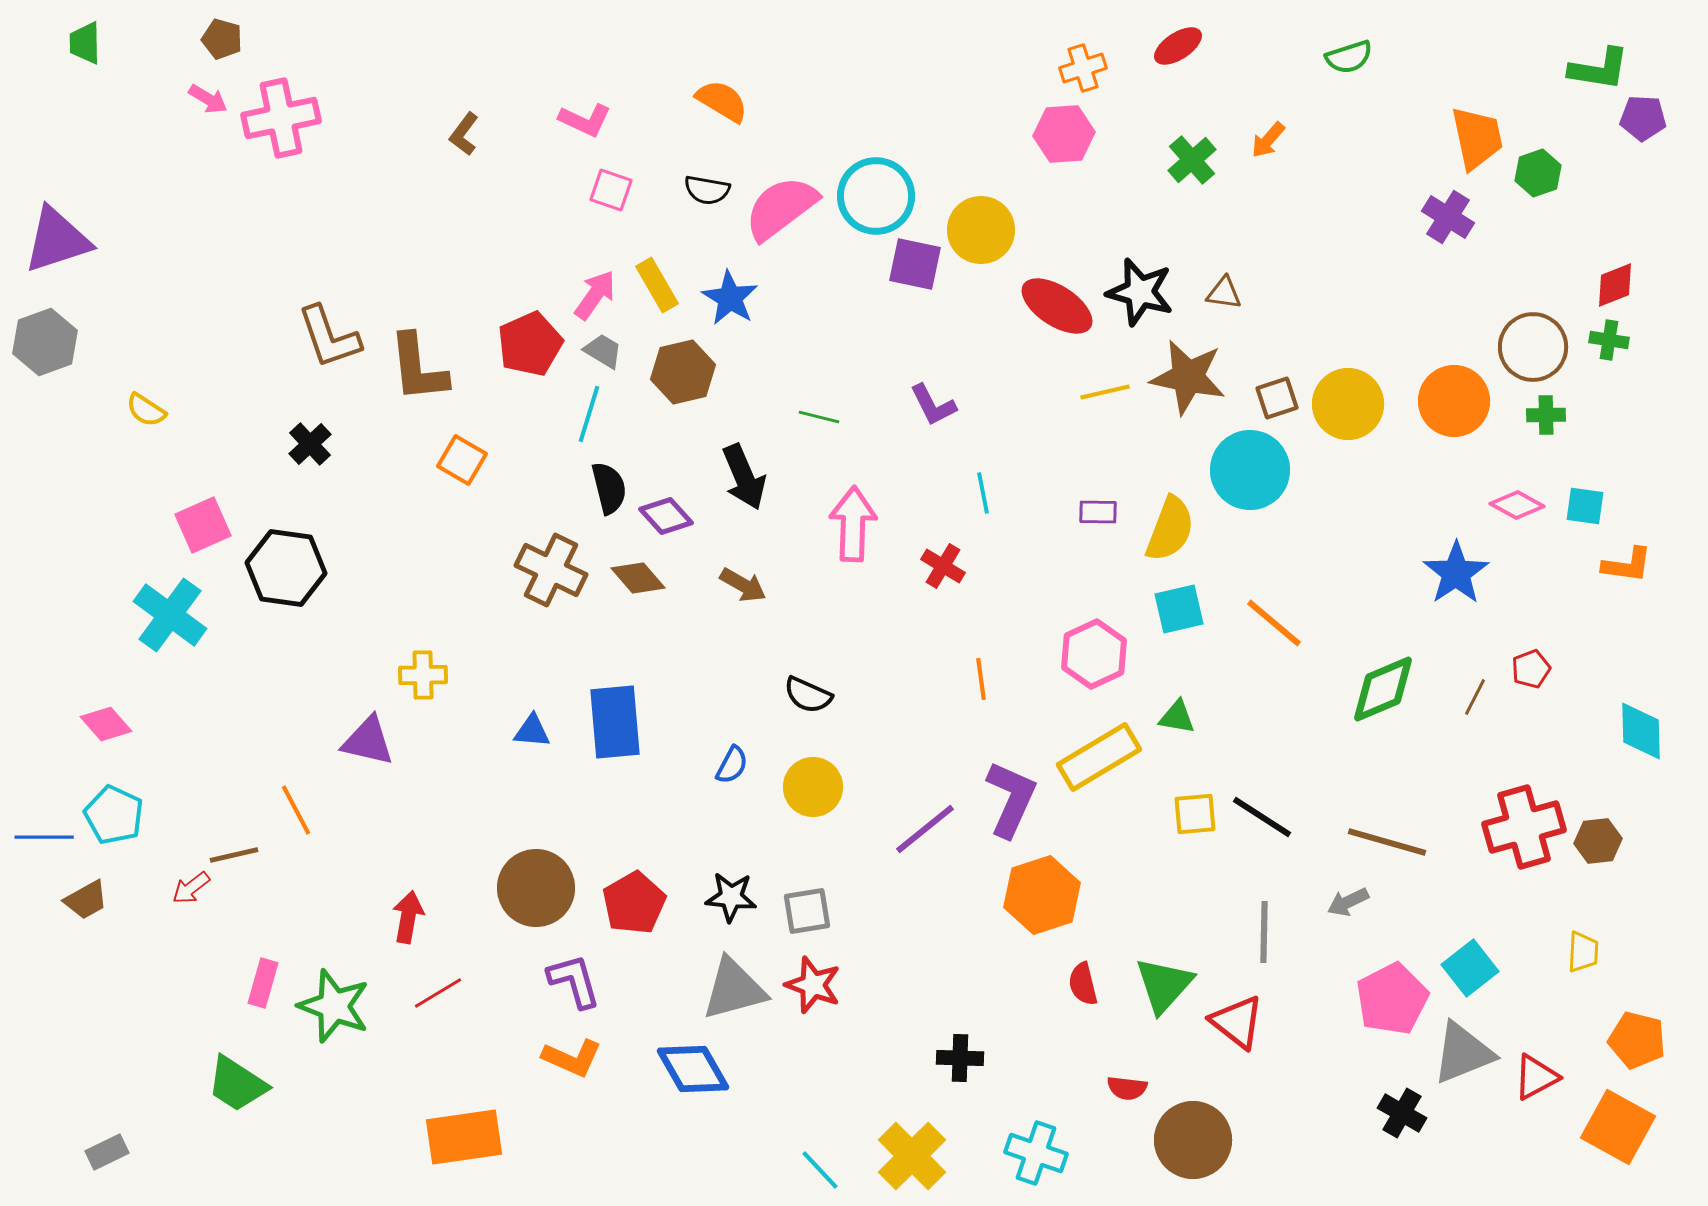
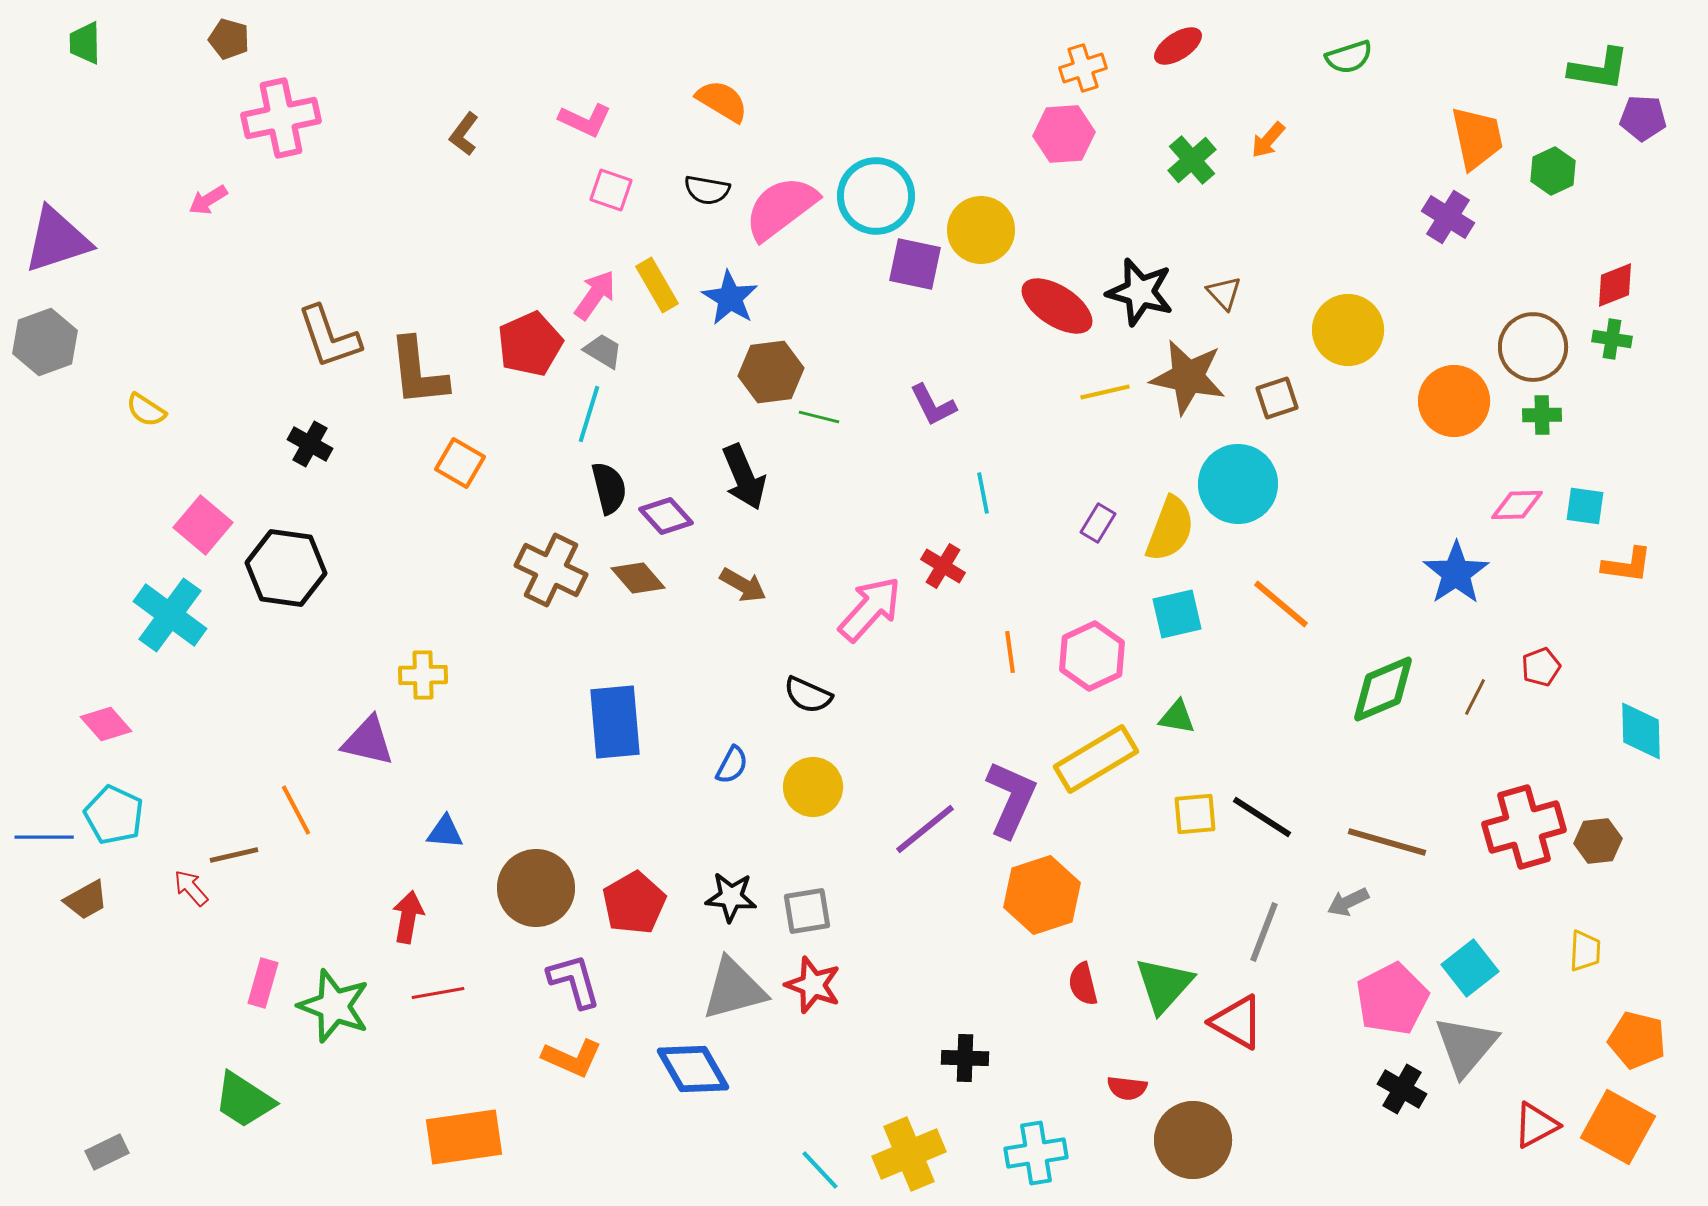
brown pentagon at (222, 39): moved 7 px right
pink arrow at (208, 99): moved 101 px down; rotated 117 degrees clockwise
green hexagon at (1538, 173): moved 15 px right, 2 px up; rotated 6 degrees counterclockwise
brown triangle at (1224, 293): rotated 39 degrees clockwise
green cross at (1609, 340): moved 3 px right, 1 px up
brown L-shape at (418, 368): moved 4 px down
brown hexagon at (683, 372): moved 88 px right; rotated 6 degrees clockwise
yellow circle at (1348, 404): moved 74 px up
green cross at (1546, 415): moved 4 px left
black cross at (310, 444): rotated 18 degrees counterclockwise
orange square at (462, 460): moved 2 px left, 3 px down
cyan circle at (1250, 470): moved 12 px left, 14 px down
pink diamond at (1517, 505): rotated 30 degrees counterclockwise
purple rectangle at (1098, 512): moved 11 px down; rotated 60 degrees counterclockwise
pink arrow at (853, 524): moved 17 px right, 85 px down; rotated 40 degrees clockwise
pink square at (203, 525): rotated 26 degrees counterclockwise
cyan square at (1179, 609): moved 2 px left, 5 px down
orange line at (1274, 623): moved 7 px right, 19 px up
pink hexagon at (1094, 654): moved 2 px left, 2 px down
red pentagon at (1531, 669): moved 10 px right, 2 px up
orange line at (981, 679): moved 29 px right, 27 px up
blue triangle at (532, 731): moved 87 px left, 101 px down
yellow rectangle at (1099, 757): moved 3 px left, 2 px down
red arrow at (191, 888): rotated 87 degrees clockwise
gray line at (1264, 932): rotated 20 degrees clockwise
yellow trapezoid at (1583, 952): moved 2 px right, 1 px up
red line at (438, 993): rotated 21 degrees clockwise
red triangle at (1237, 1022): rotated 8 degrees counterclockwise
gray triangle at (1463, 1053): moved 3 px right, 7 px up; rotated 28 degrees counterclockwise
black cross at (960, 1058): moved 5 px right
red triangle at (1536, 1077): moved 48 px down
green trapezoid at (237, 1084): moved 7 px right, 16 px down
black cross at (1402, 1113): moved 24 px up
cyan cross at (1036, 1153): rotated 28 degrees counterclockwise
yellow cross at (912, 1156): moved 3 px left, 2 px up; rotated 22 degrees clockwise
